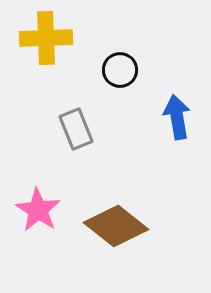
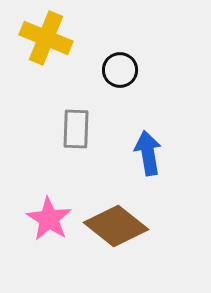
yellow cross: rotated 24 degrees clockwise
blue arrow: moved 29 px left, 36 px down
gray rectangle: rotated 24 degrees clockwise
pink star: moved 11 px right, 9 px down
